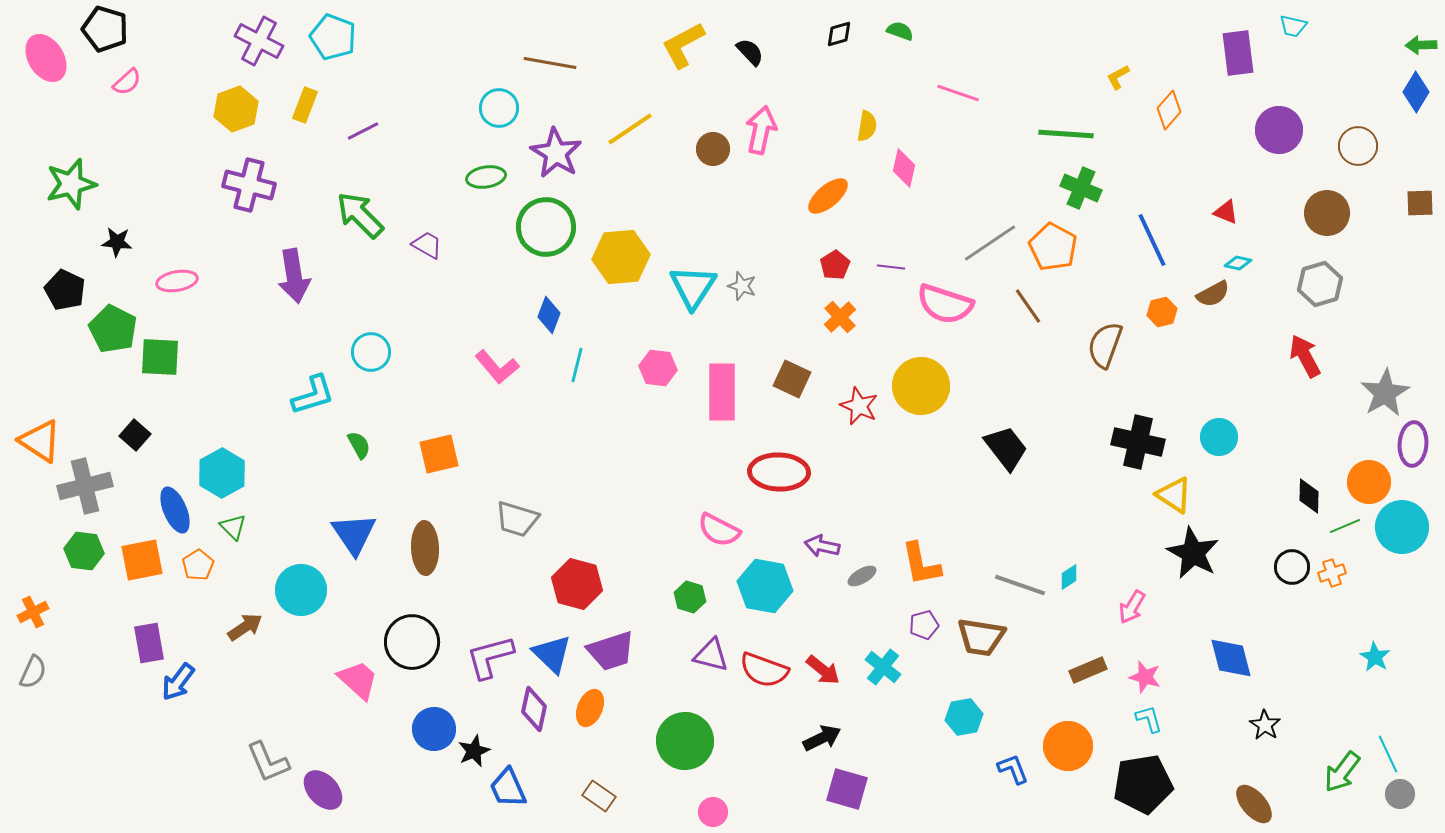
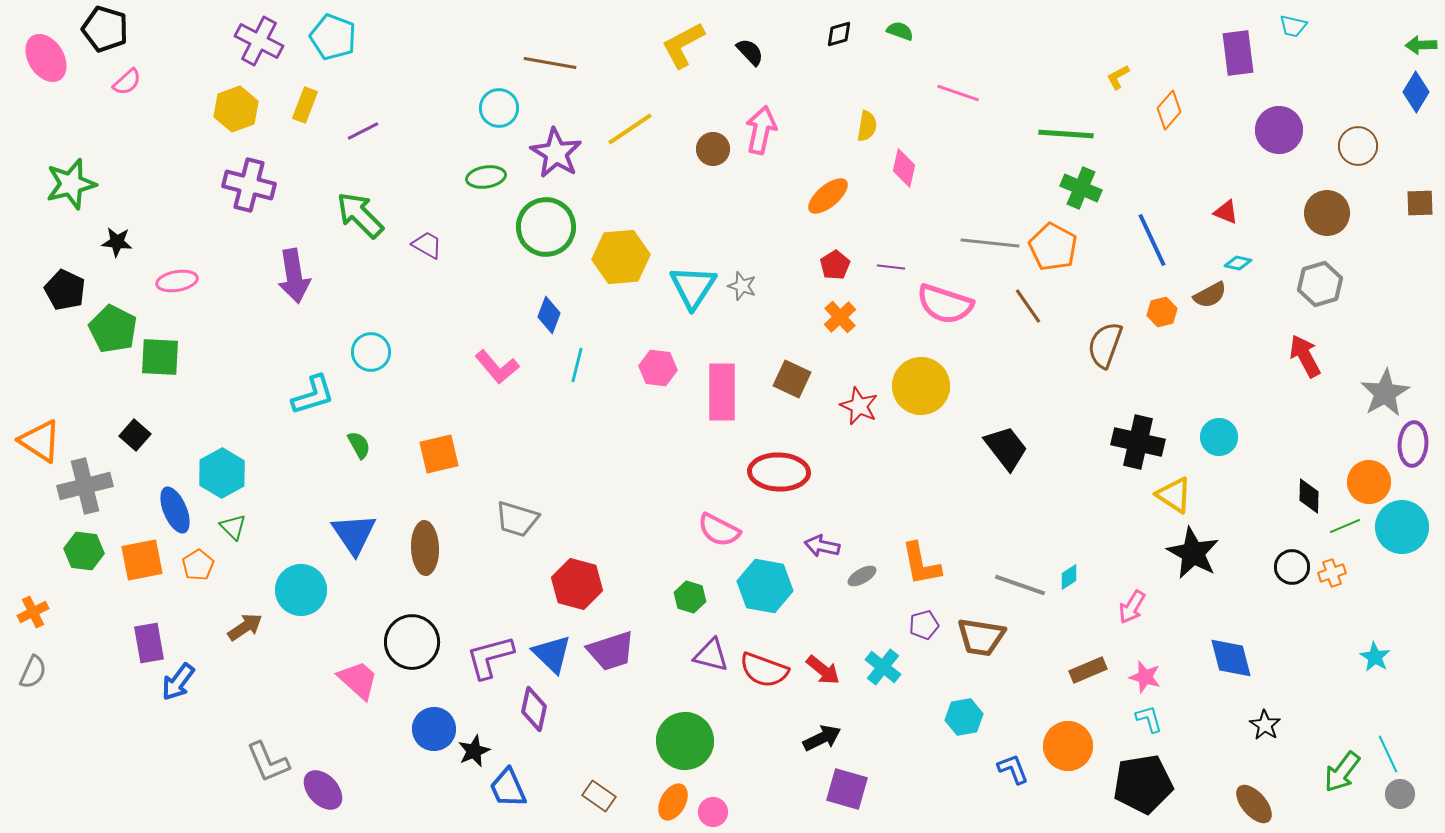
gray line at (990, 243): rotated 40 degrees clockwise
brown semicircle at (1213, 294): moved 3 px left, 1 px down
orange ellipse at (590, 708): moved 83 px right, 94 px down; rotated 6 degrees clockwise
